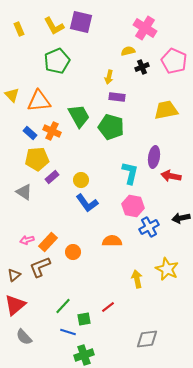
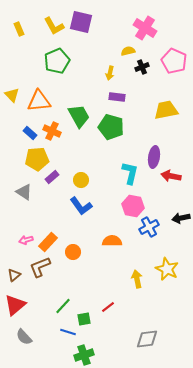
yellow arrow at (109, 77): moved 1 px right, 4 px up
blue L-shape at (87, 203): moved 6 px left, 3 px down
pink arrow at (27, 240): moved 1 px left
